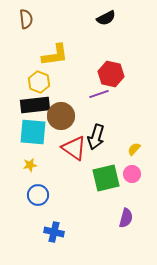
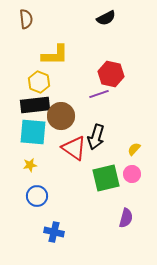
yellow L-shape: rotated 8 degrees clockwise
blue circle: moved 1 px left, 1 px down
